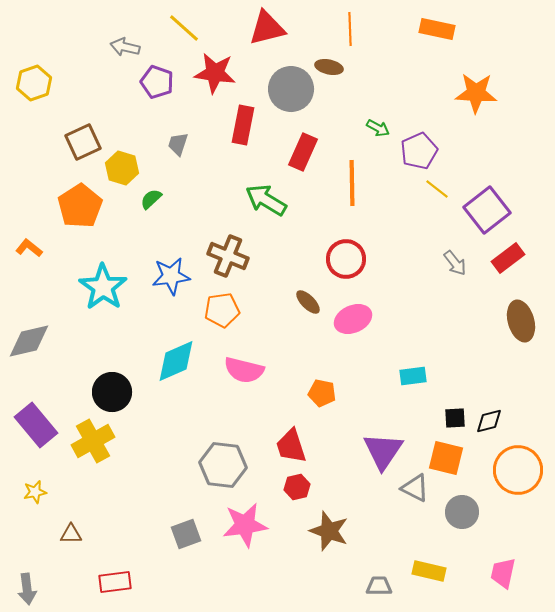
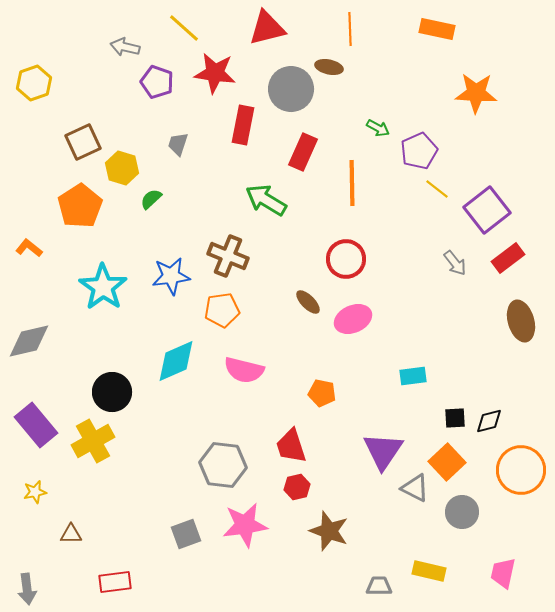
orange square at (446, 458): moved 1 px right, 4 px down; rotated 33 degrees clockwise
orange circle at (518, 470): moved 3 px right
